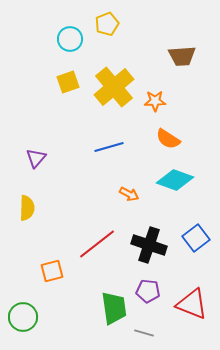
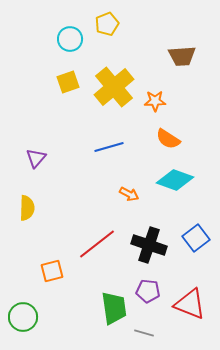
red triangle: moved 2 px left
